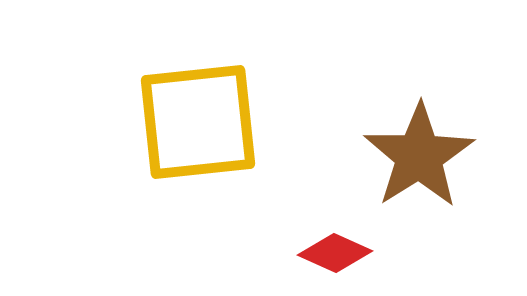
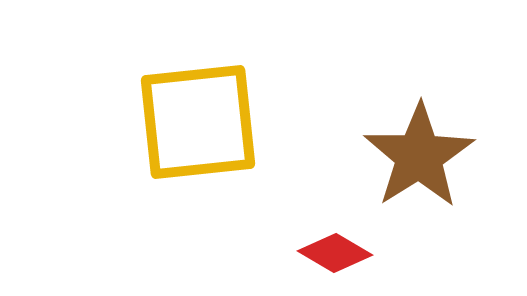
red diamond: rotated 6 degrees clockwise
